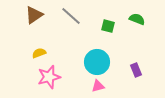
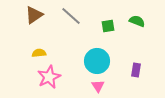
green semicircle: moved 2 px down
green square: rotated 24 degrees counterclockwise
yellow semicircle: rotated 16 degrees clockwise
cyan circle: moved 1 px up
purple rectangle: rotated 32 degrees clockwise
pink star: rotated 10 degrees counterclockwise
pink triangle: rotated 48 degrees counterclockwise
